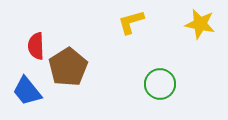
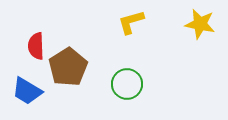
green circle: moved 33 px left
blue trapezoid: rotated 20 degrees counterclockwise
